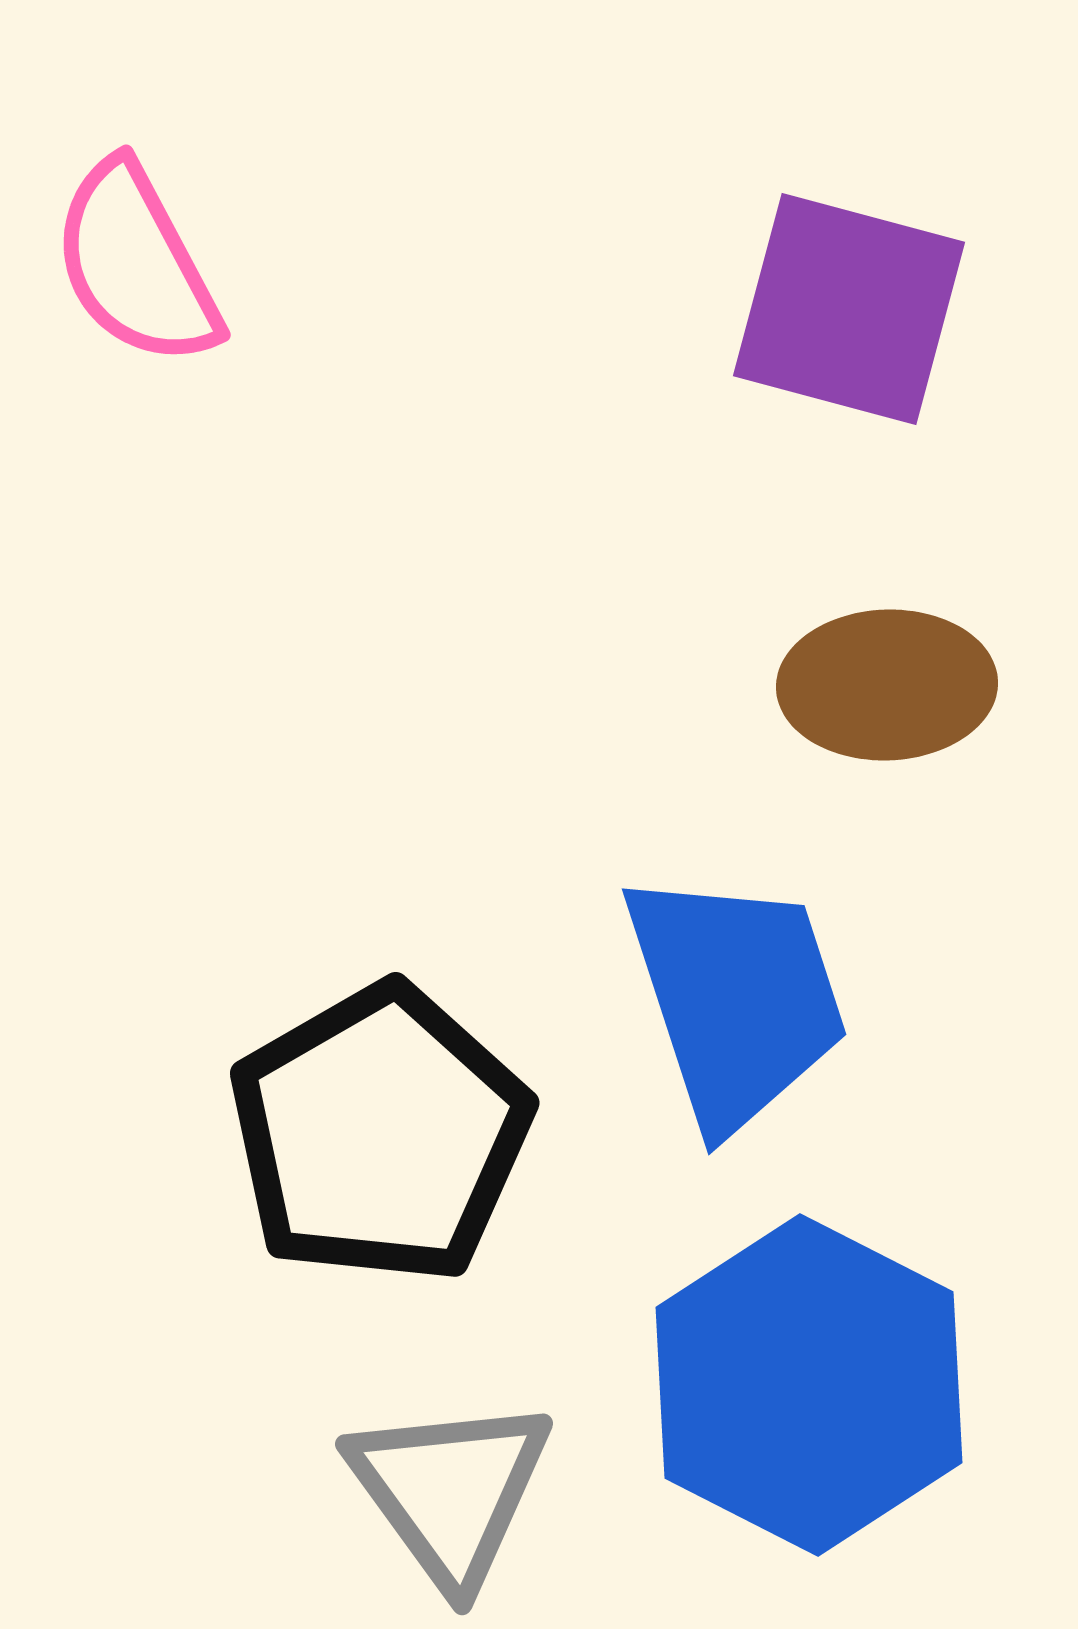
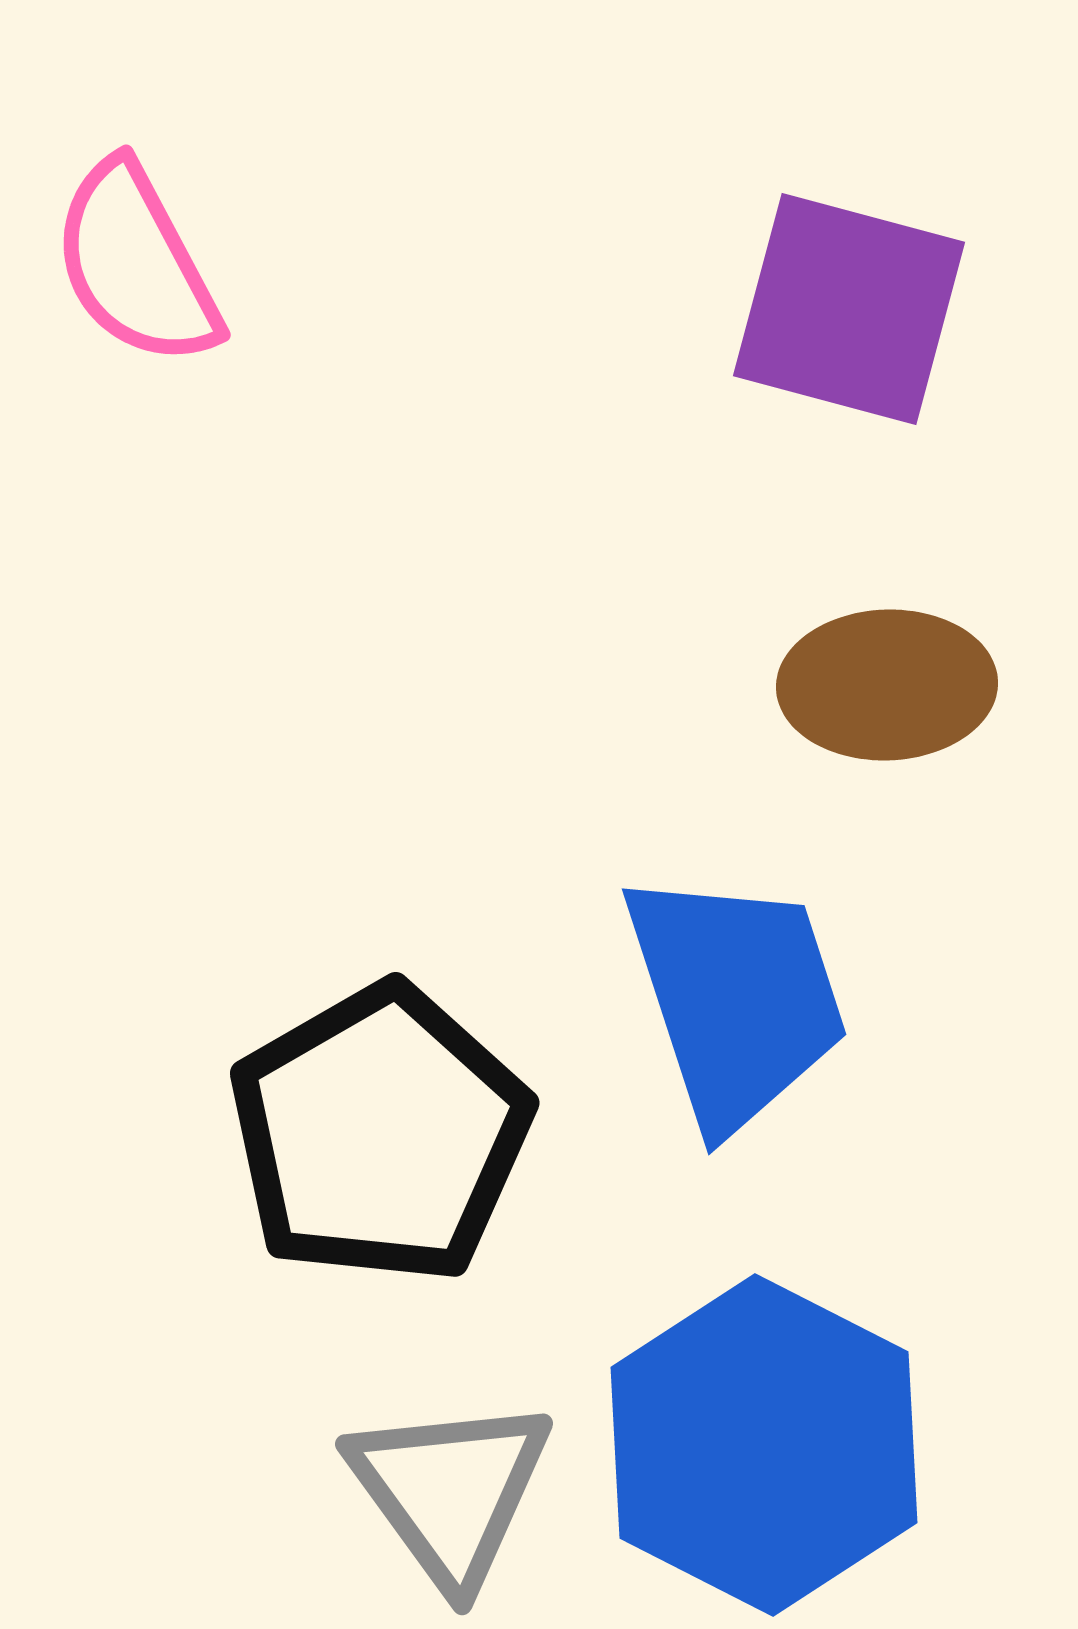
blue hexagon: moved 45 px left, 60 px down
